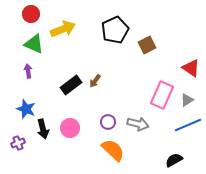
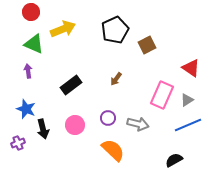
red circle: moved 2 px up
brown arrow: moved 21 px right, 2 px up
purple circle: moved 4 px up
pink circle: moved 5 px right, 3 px up
